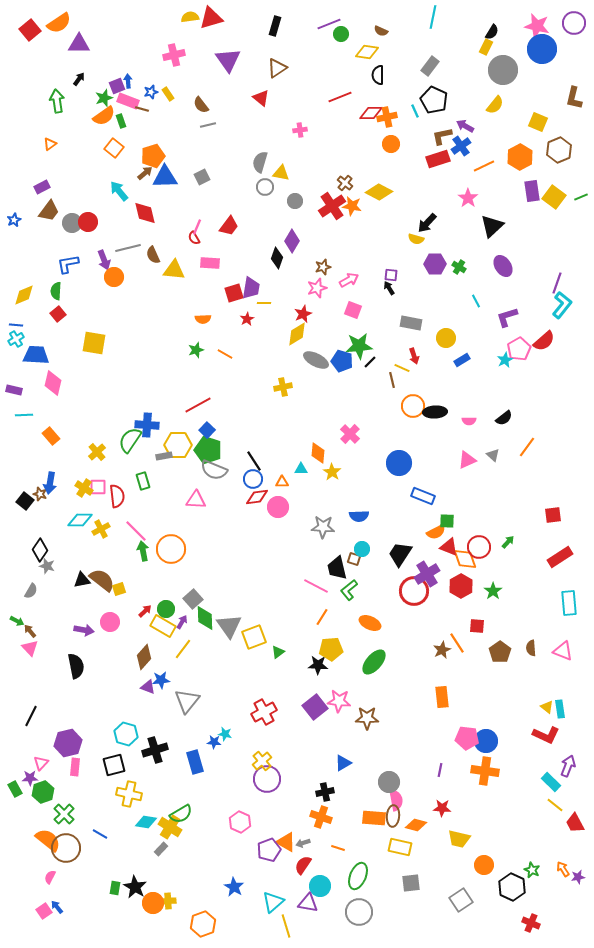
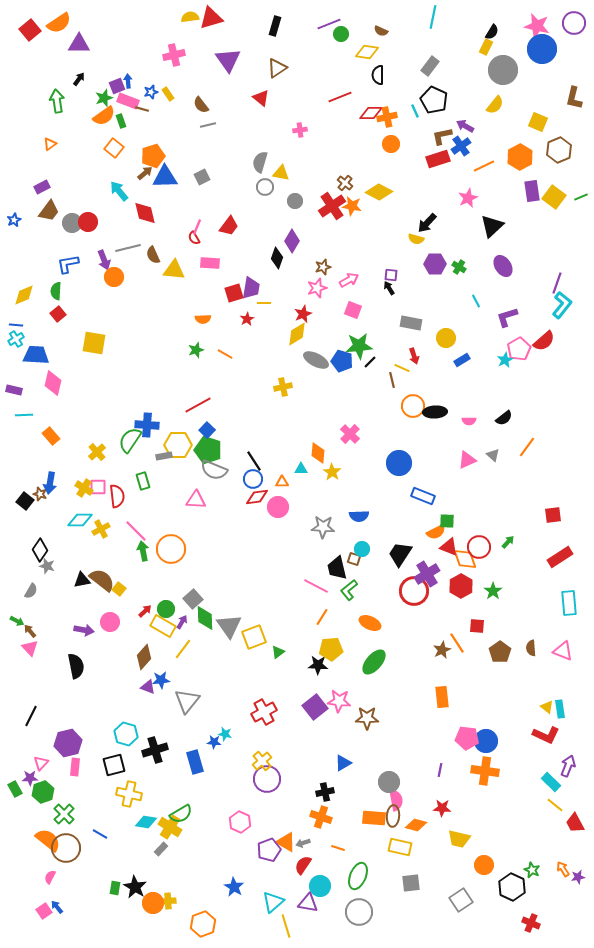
pink star at (468, 198): rotated 12 degrees clockwise
yellow square at (119, 589): rotated 32 degrees counterclockwise
